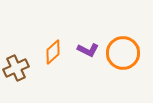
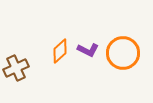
orange diamond: moved 7 px right, 1 px up
